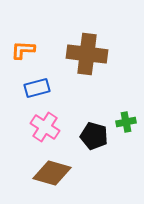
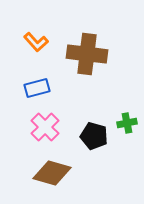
orange L-shape: moved 13 px right, 8 px up; rotated 135 degrees counterclockwise
green cross: moved 1 px right, 1 px down
pink cross: rotated 12 degrees clockwise
